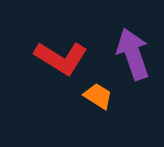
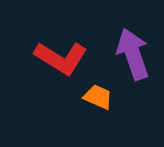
orange trapezoid: moved 1 px down; rotated 8 degrees counterclockwise
